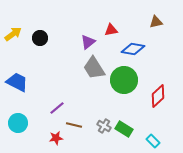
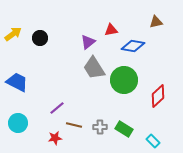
blue diamond: moved 3 px up
gray cross: moved 4 px left, 1 px down; rotated 32 degrees counterclockwise
red star: moved 1 px left
